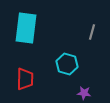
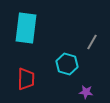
gray line: moved 10 px down; rotated 14 degrees clockwise
red trapezoid: moved 1 px right
purple star: moved 2 px right, 1 px up
